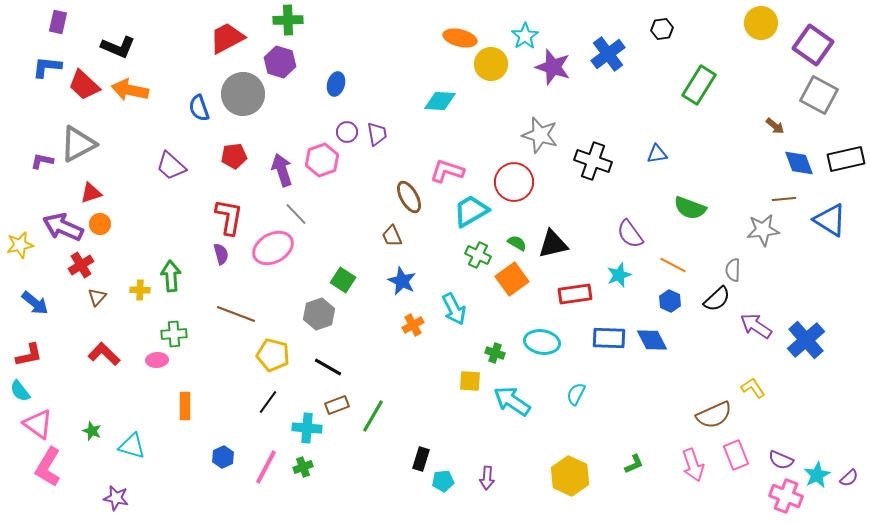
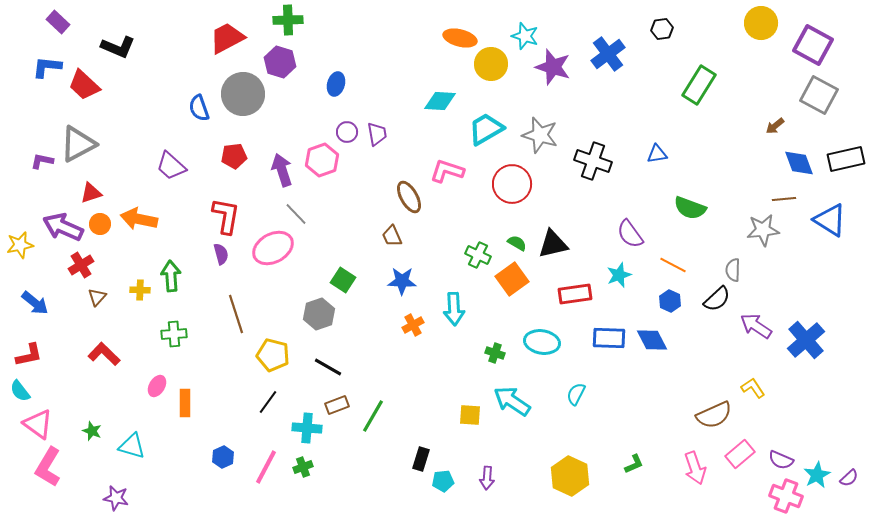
purple rectangle at (58, 22): rotated 60 degrees counterclockwise
cyan star at (525, 36): rotated 20 degrees counterclockwise
purple square at (813, 45): rotated 6 degrees counterclockwise
orange arrow at (130, 90): moved 9 px right, 129 px down
brown arrow at (775, 126): rotated 102 degrees clockwise
red circle at (514, 182): moved 2 px left, 2 px down
cyan trapezoid at (471, 211): moved 15 px right, 82 px up
red L-shape at (229, 217): moved 3 px left, 1 px up
blue star at (402, 281): rotated 24 degrees counterclockwise
cyan arrow at (454, 309): rotated 24 degrees clockwise
brown line at (236, 314): rotated 51 degrees clockwise
pink ellipse at (157, 360): moved 26 px down; rotated 55 degrees counterclockwise
yellow square at (470, 381): moved 34 px down
orange rectangle at (185, 406): moved 3 px up
pink rectangle at (736, 455): moved 4 px right, 1 px up; rotated 72 degrees clockwise
pink arrow at (693, 465): moved 2 px right, 3 px down
